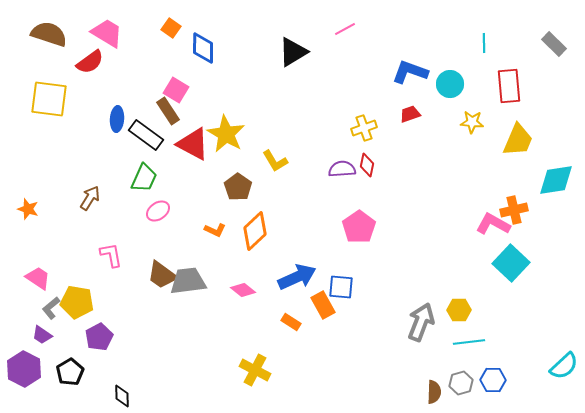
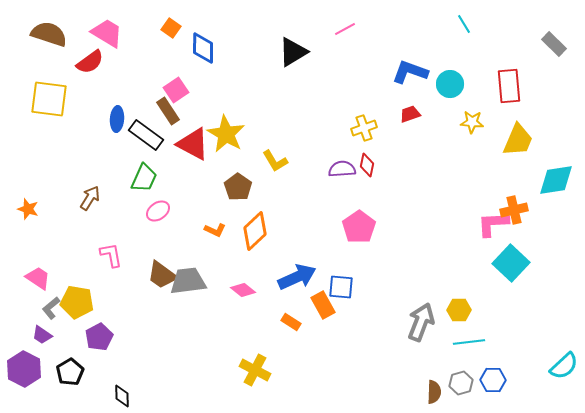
cyan line at (484, 43): moved 20 px left, 19 px up; rotated 30 degrees counterclockwise
pink square at (176, 90): rotated 25 degrees clockwise
pink L-shape at (493, 224): rotated 32 degrees counterclockwise
